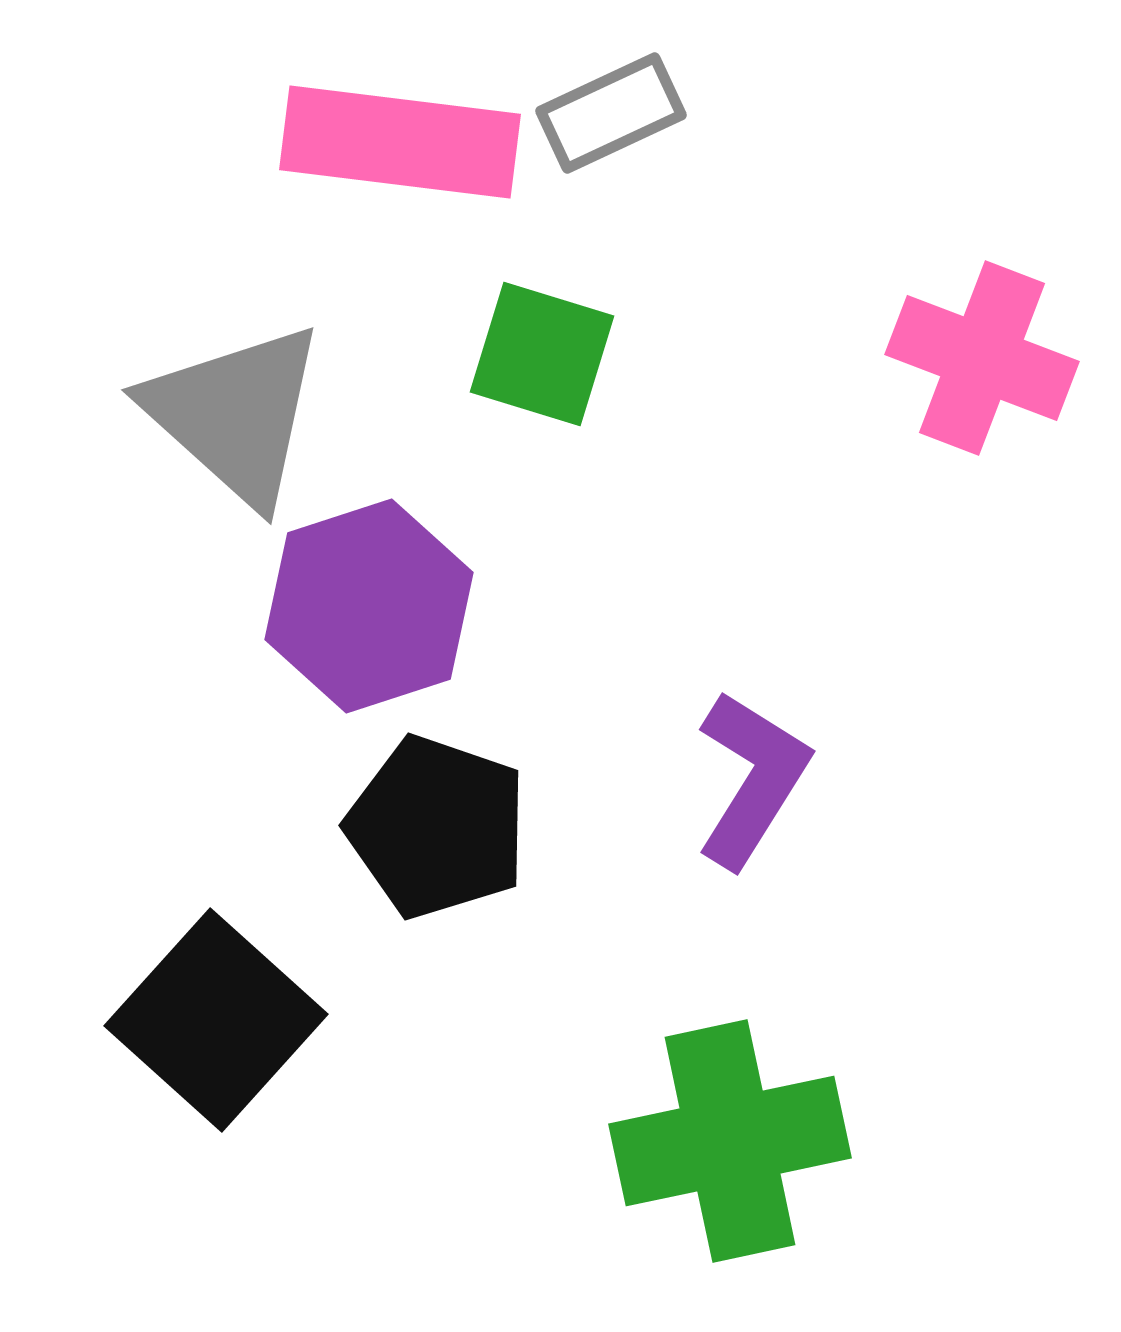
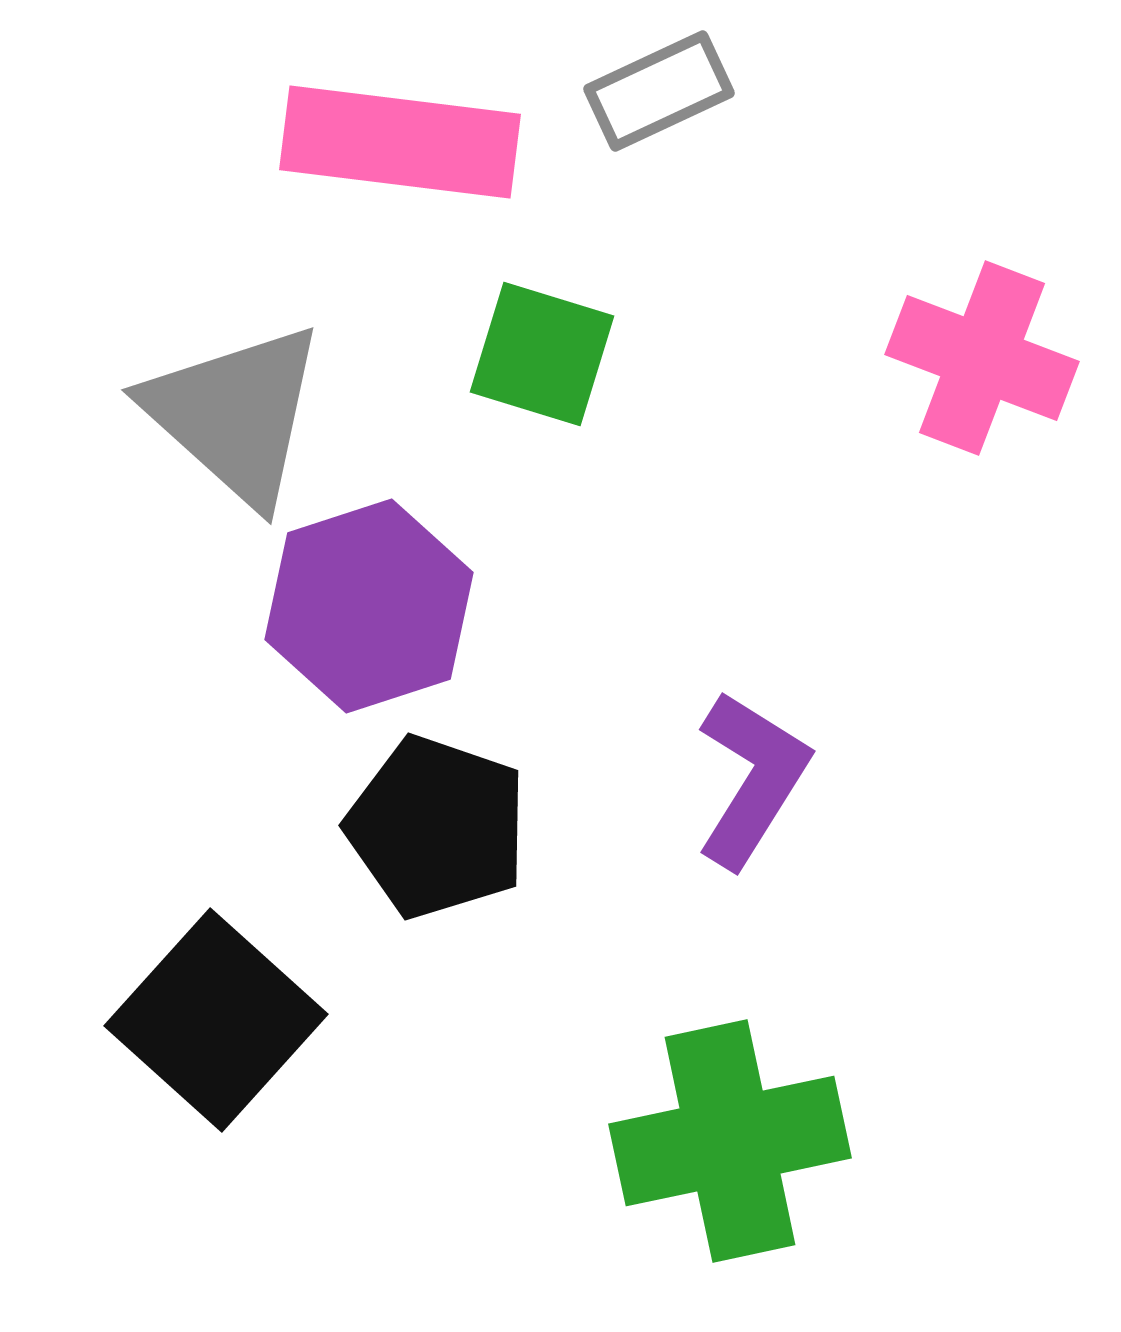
gray rectangle: moved 48 px right, 22 px up
